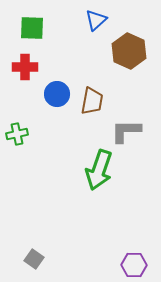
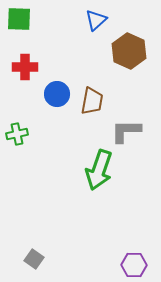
green square: moved 13 px left, 9 px up
